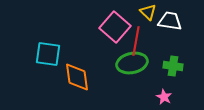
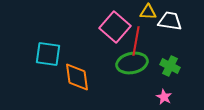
yellow triangle: rotated 42 degrees counterclockwise
green cross: moved 3 px left; rotated 18 degrees clockwise
